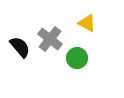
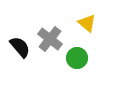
yellow triangle: rotated 12 degrees clockwise
